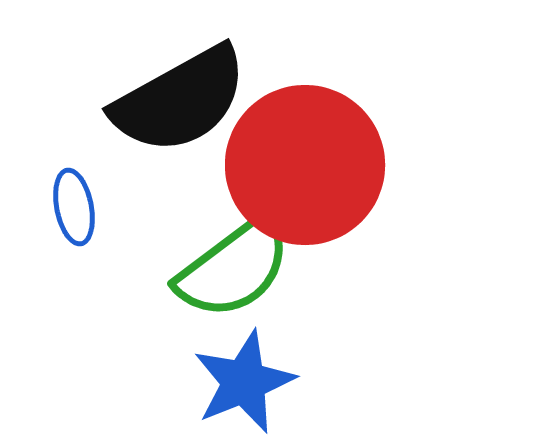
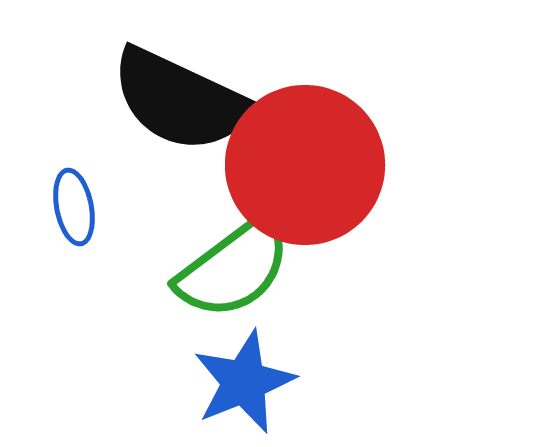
black semicircle: rotated 54 degrees clockwise
